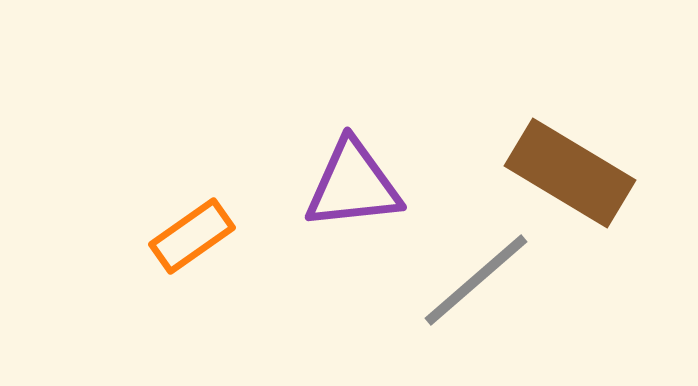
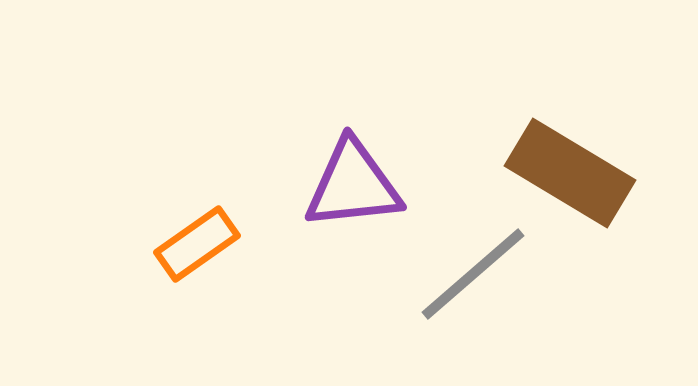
orange rectangle: moved 5 px right, 8 px down
gray line: moved 3 px left, 6 px up
